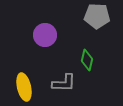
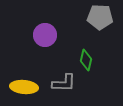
gray pentagon: moved 3 px right, 1 px down
green diamond: moved 1 px left
yellow ellipse: rotated 72 degrees counterclockwise
